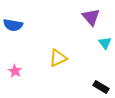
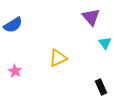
blue semicircle: rotated 42 degrees counterclockwise
black rectangle: rotated 35 degrees clockwise
